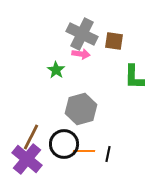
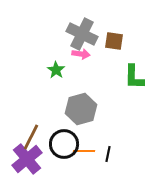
purple cross: rotated 12 degrees clockwise
